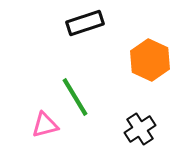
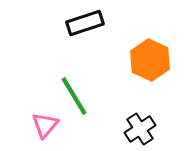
green line: moved 1 px left, 1 px up
pink triangle: rotated 36 degrees counterclockwise
